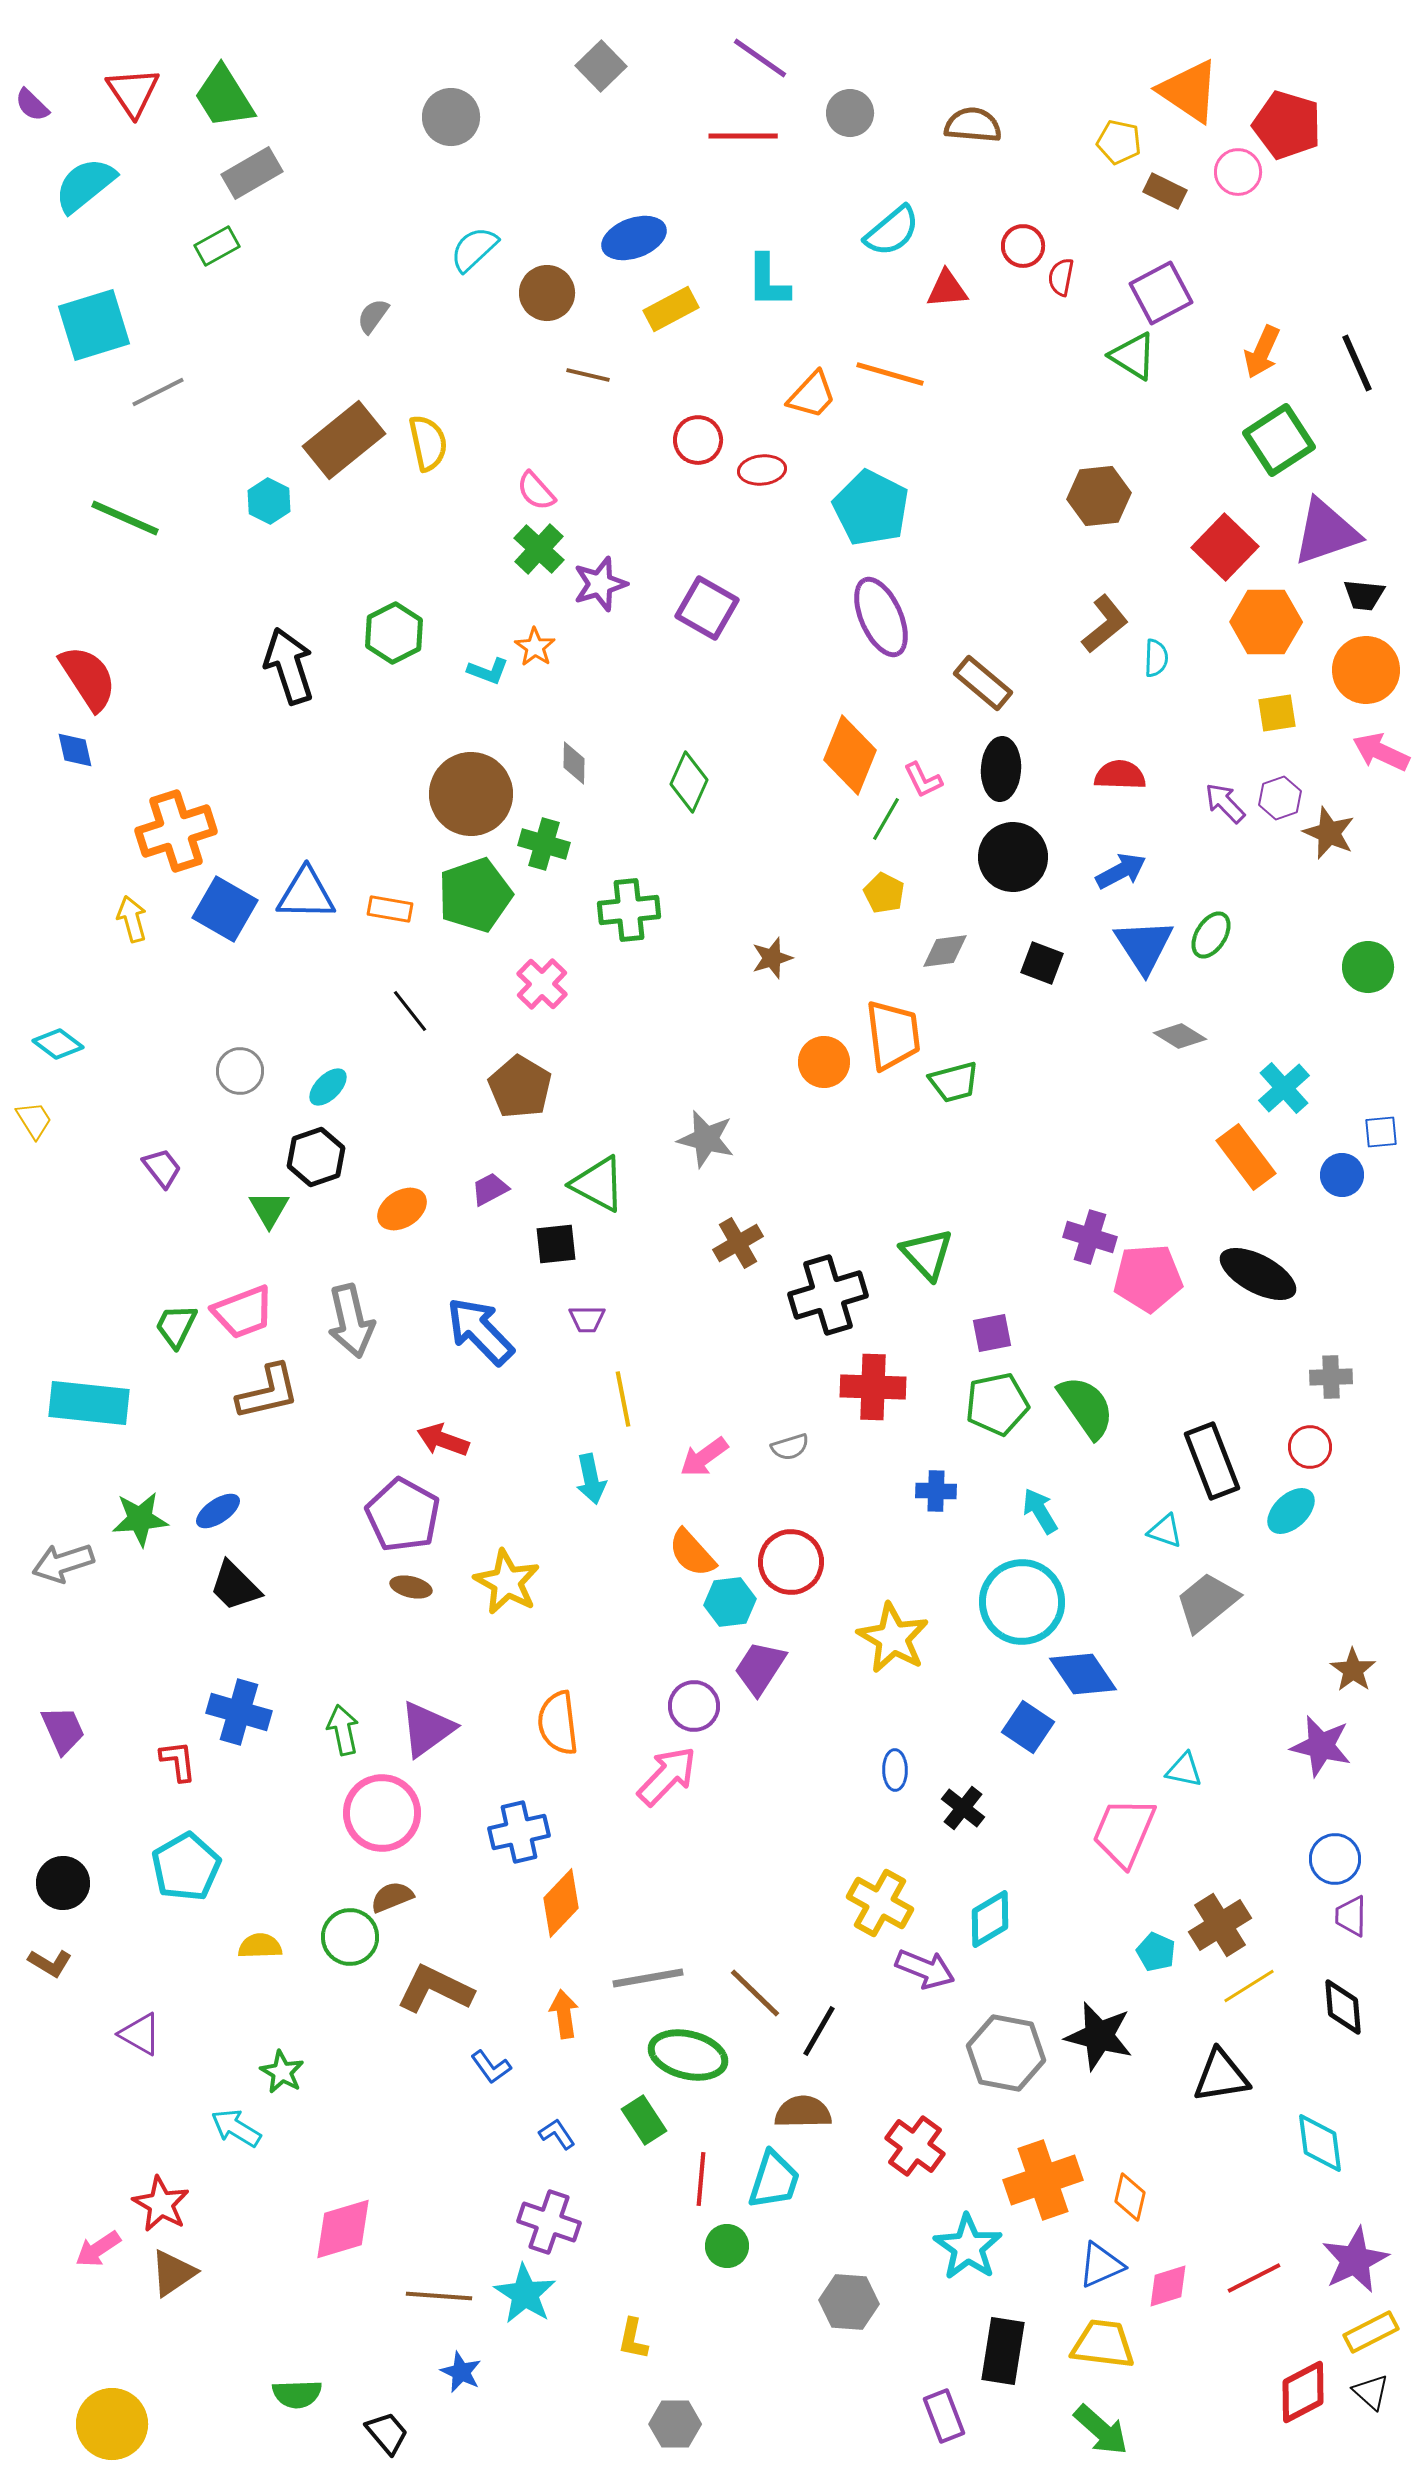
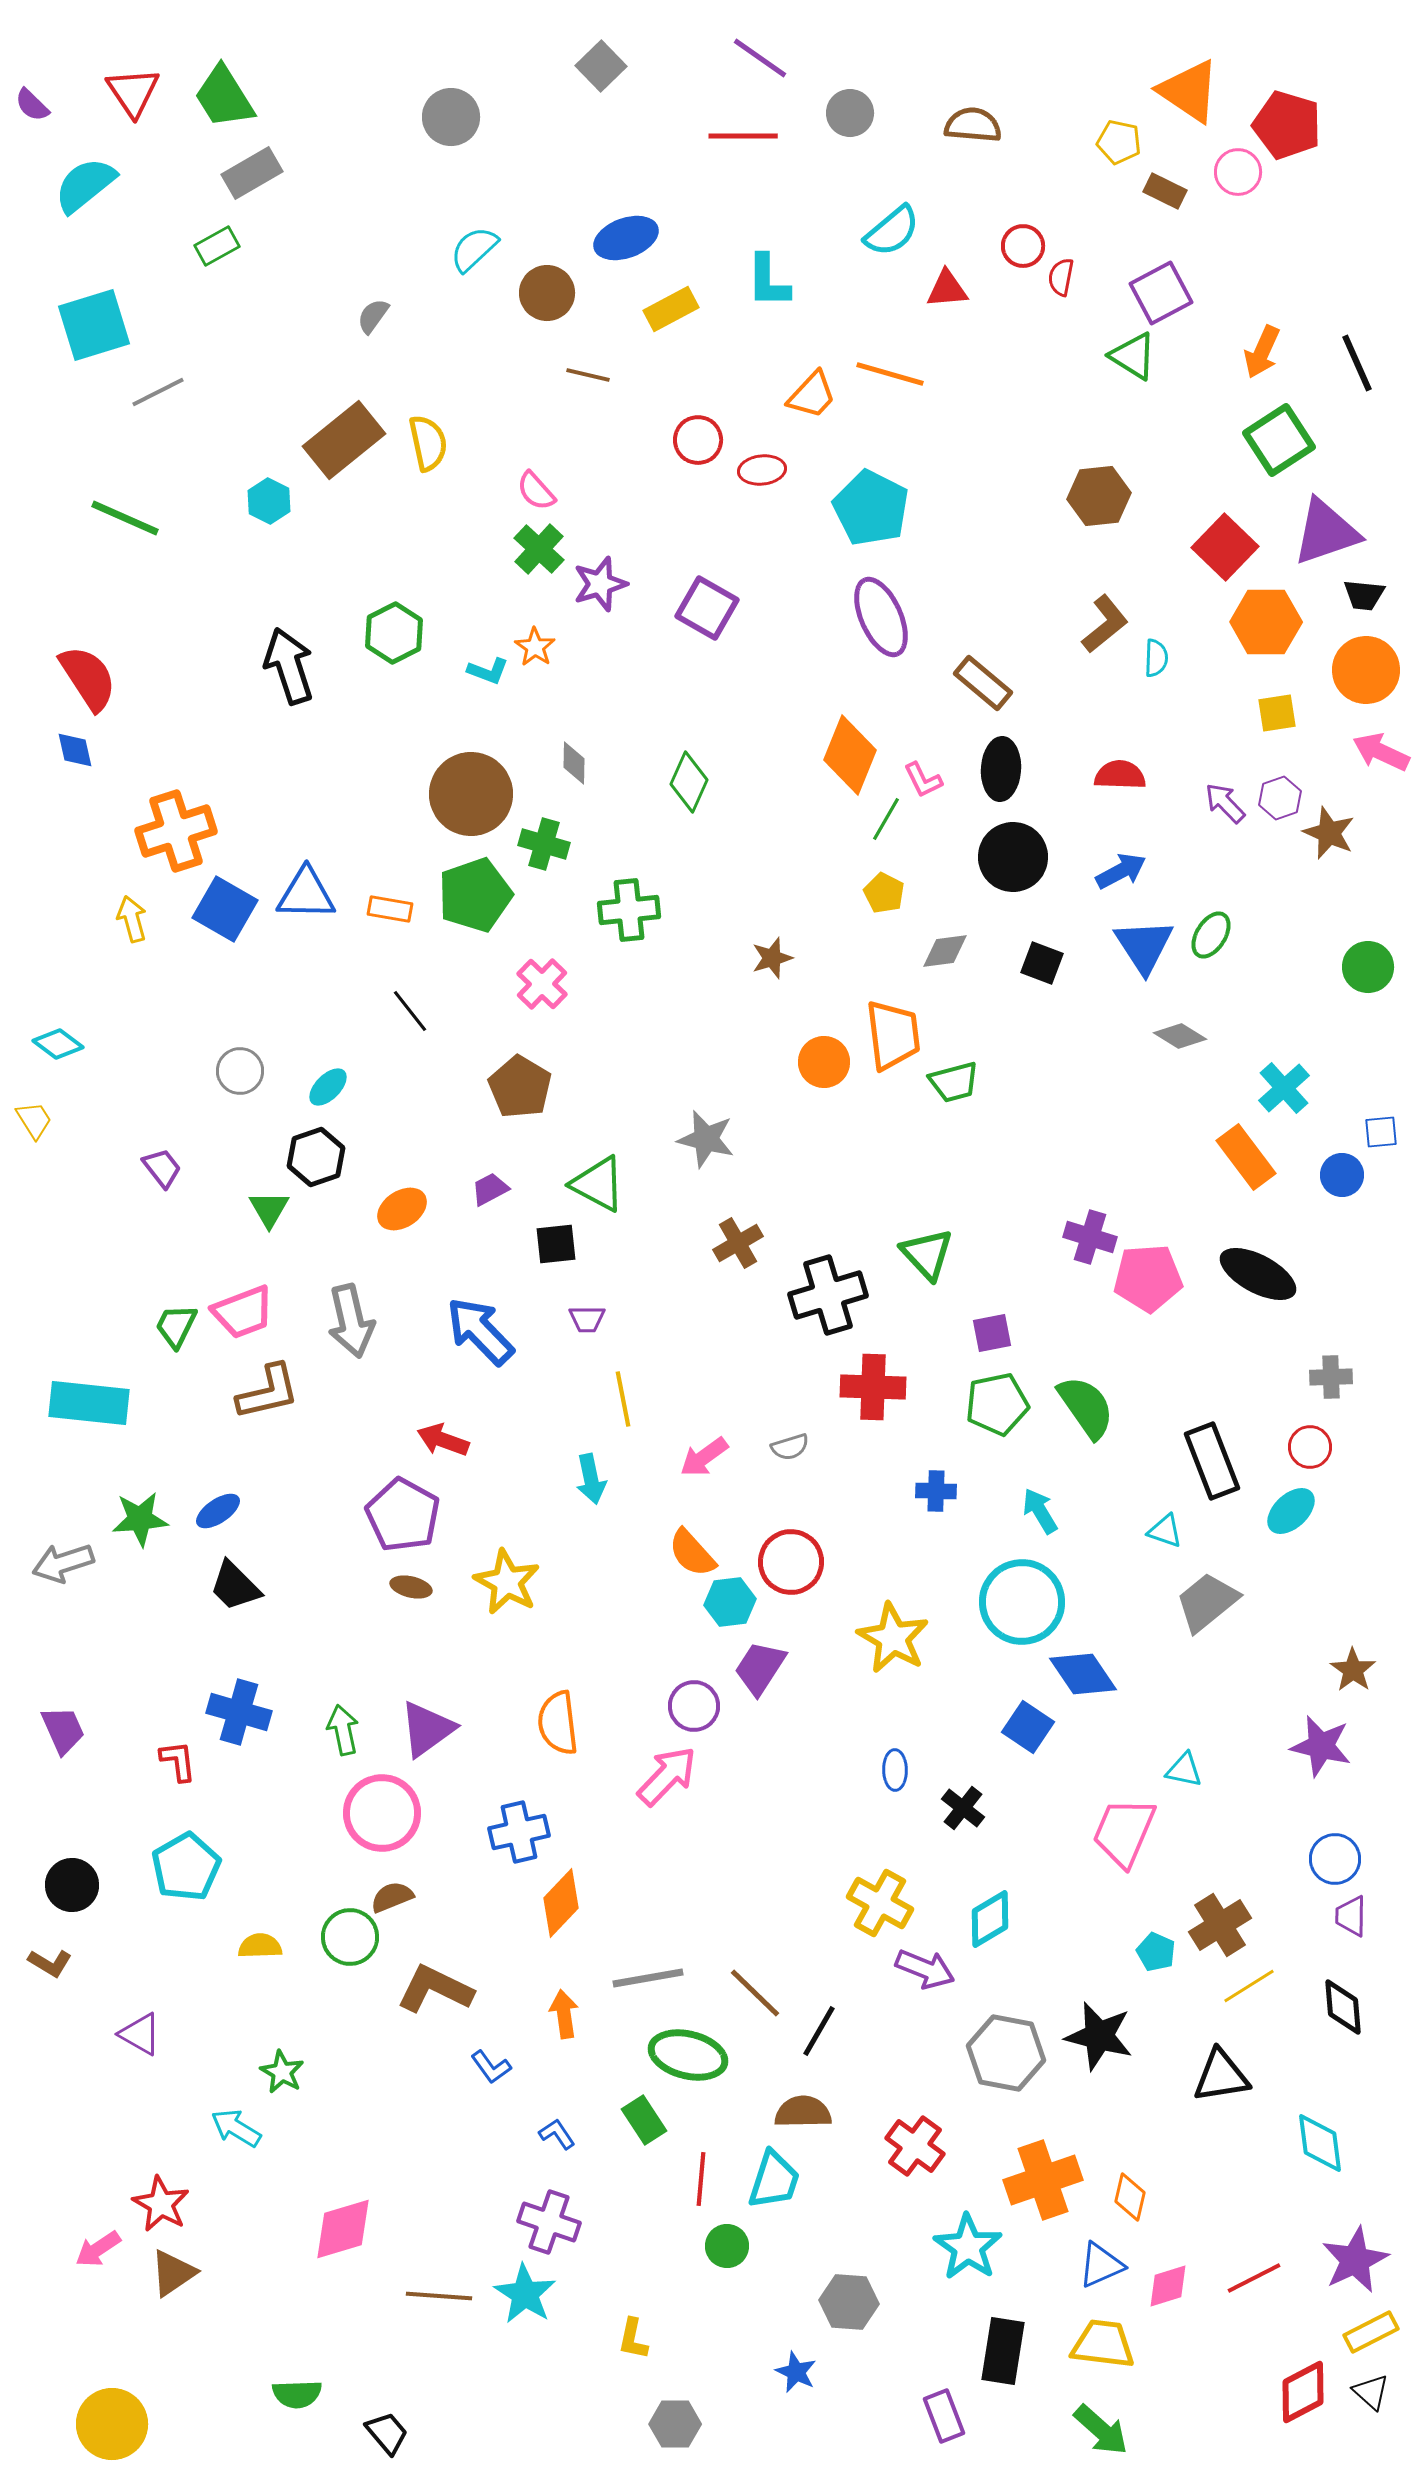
blue ellipse at (634, 238): moved 8 px left
black circle at (63, 1883): moved 9 px right, 2 px down
blue star at (461, 2372): moved 335 px right
